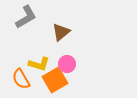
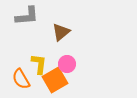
gray L-shape: moved 1 px right, 1 px up; rotated 25 degrees clockwise
yellow L-shape: rotated 100 degrees counterclockwise
